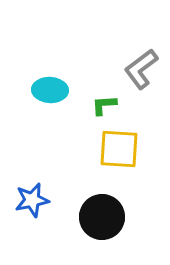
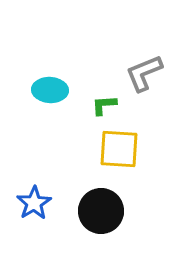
gray L-shape: moved 3 px right, 4 px down; rotated 15 degrees clockwise
blue star: moved 2 px right, 3 px down; rotated 20 degrees counterclockwise
black circle: moved 1 px left, 6 px up
